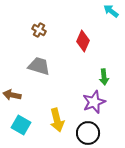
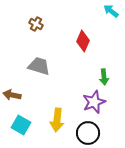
brown cross: moved 3 px left, 6 px up
yellow arrow: rotated 20 degrees clockwise
